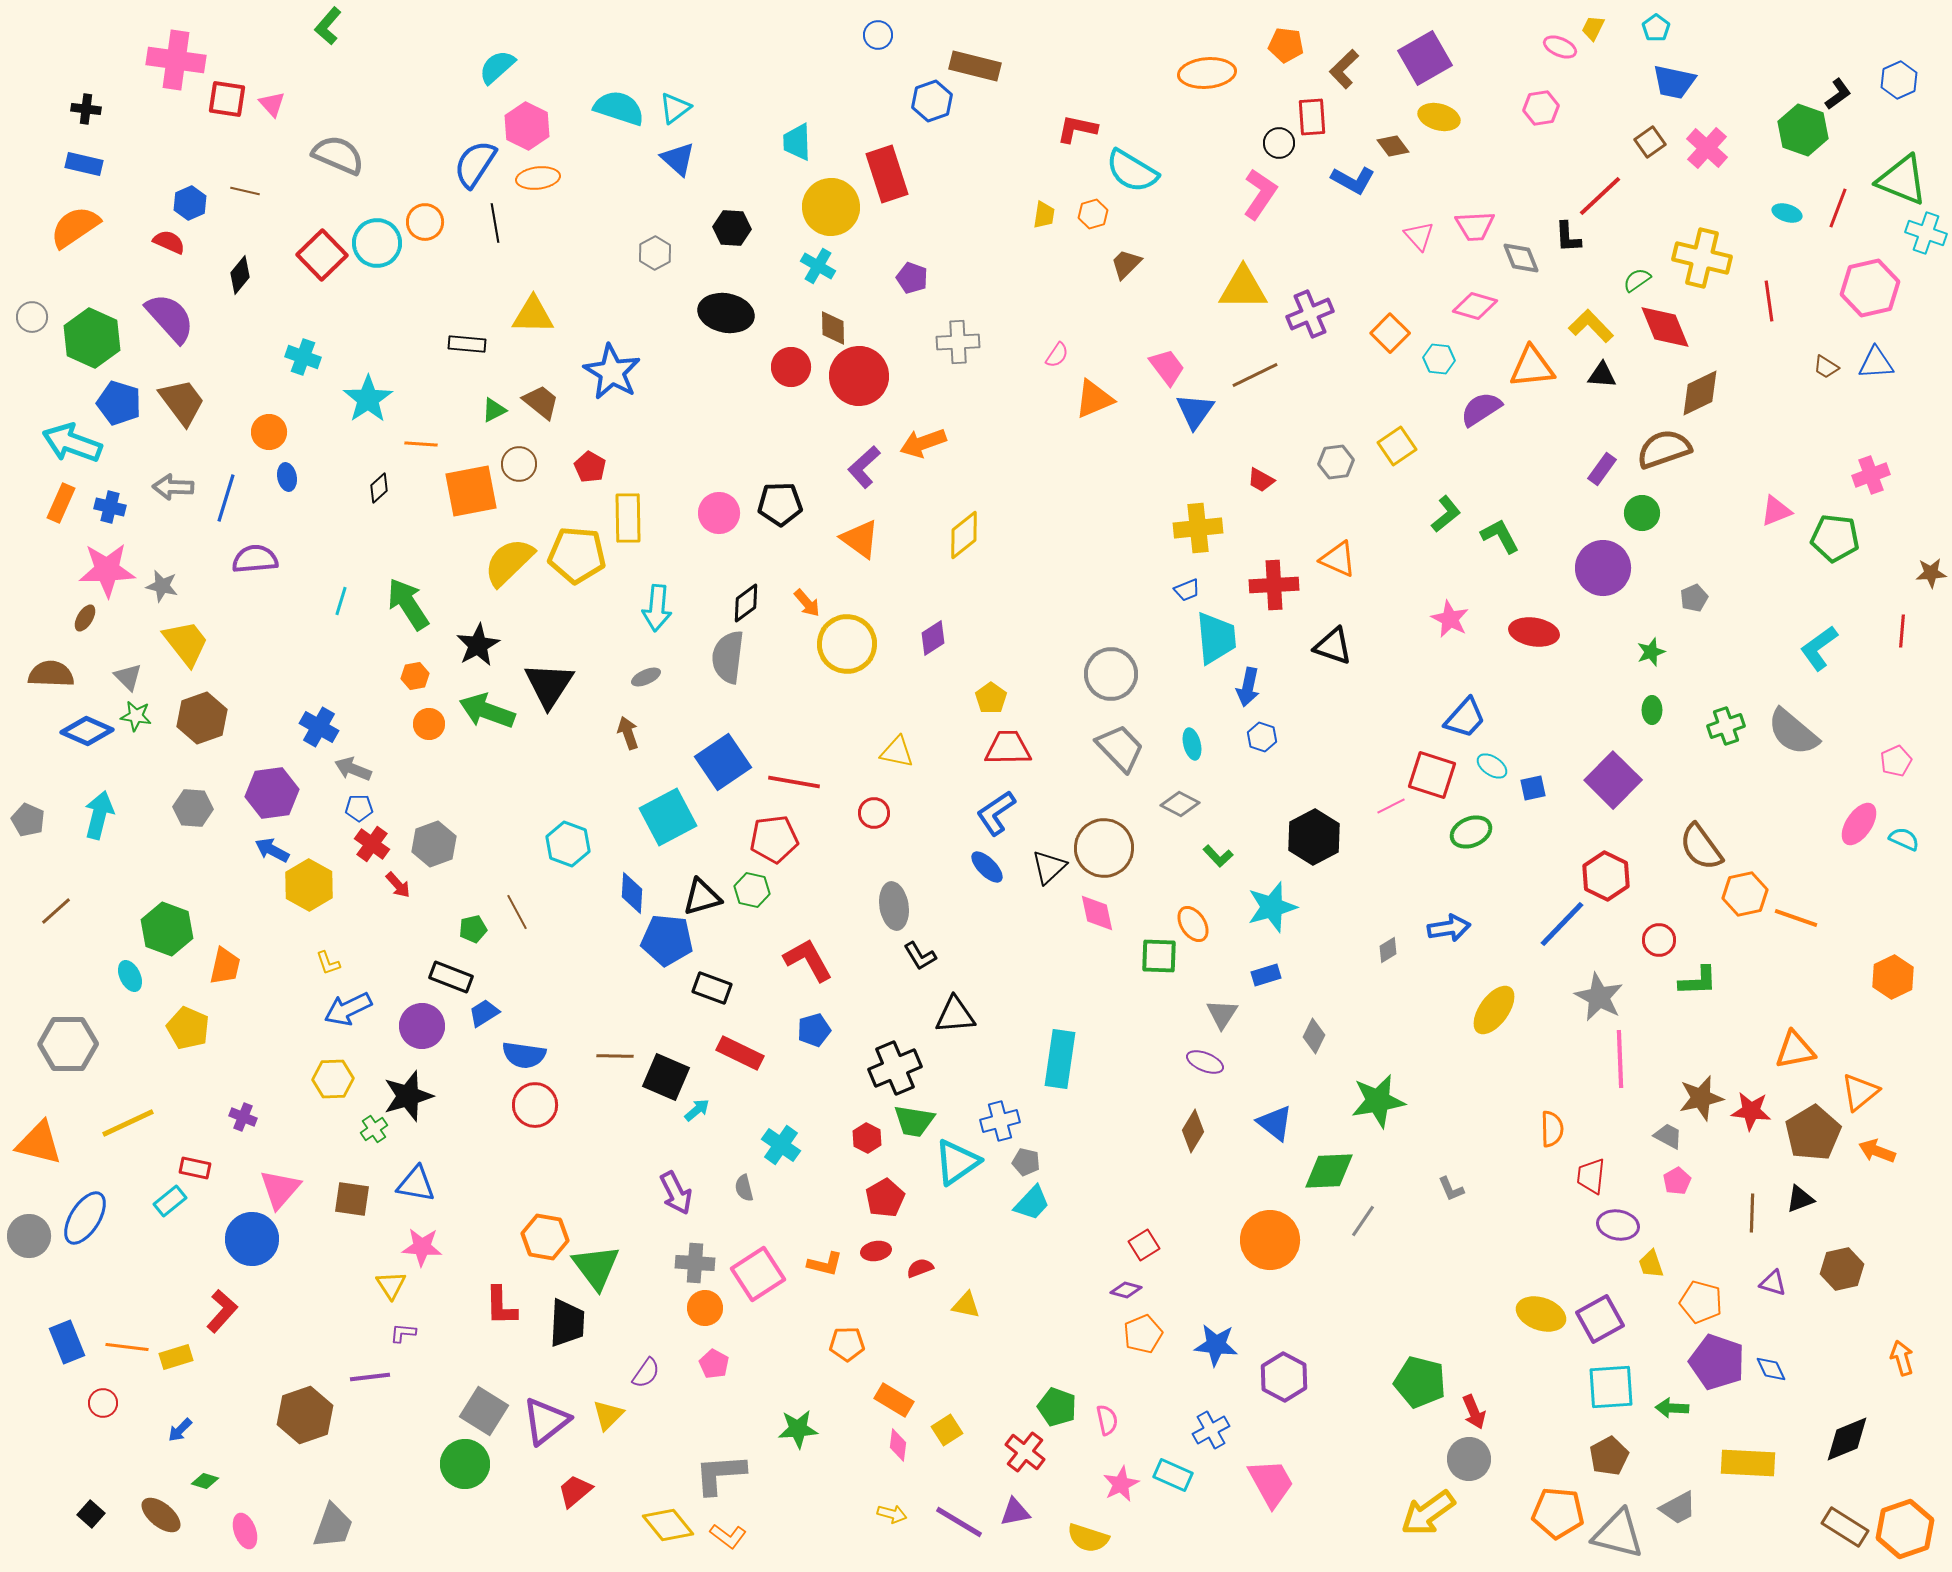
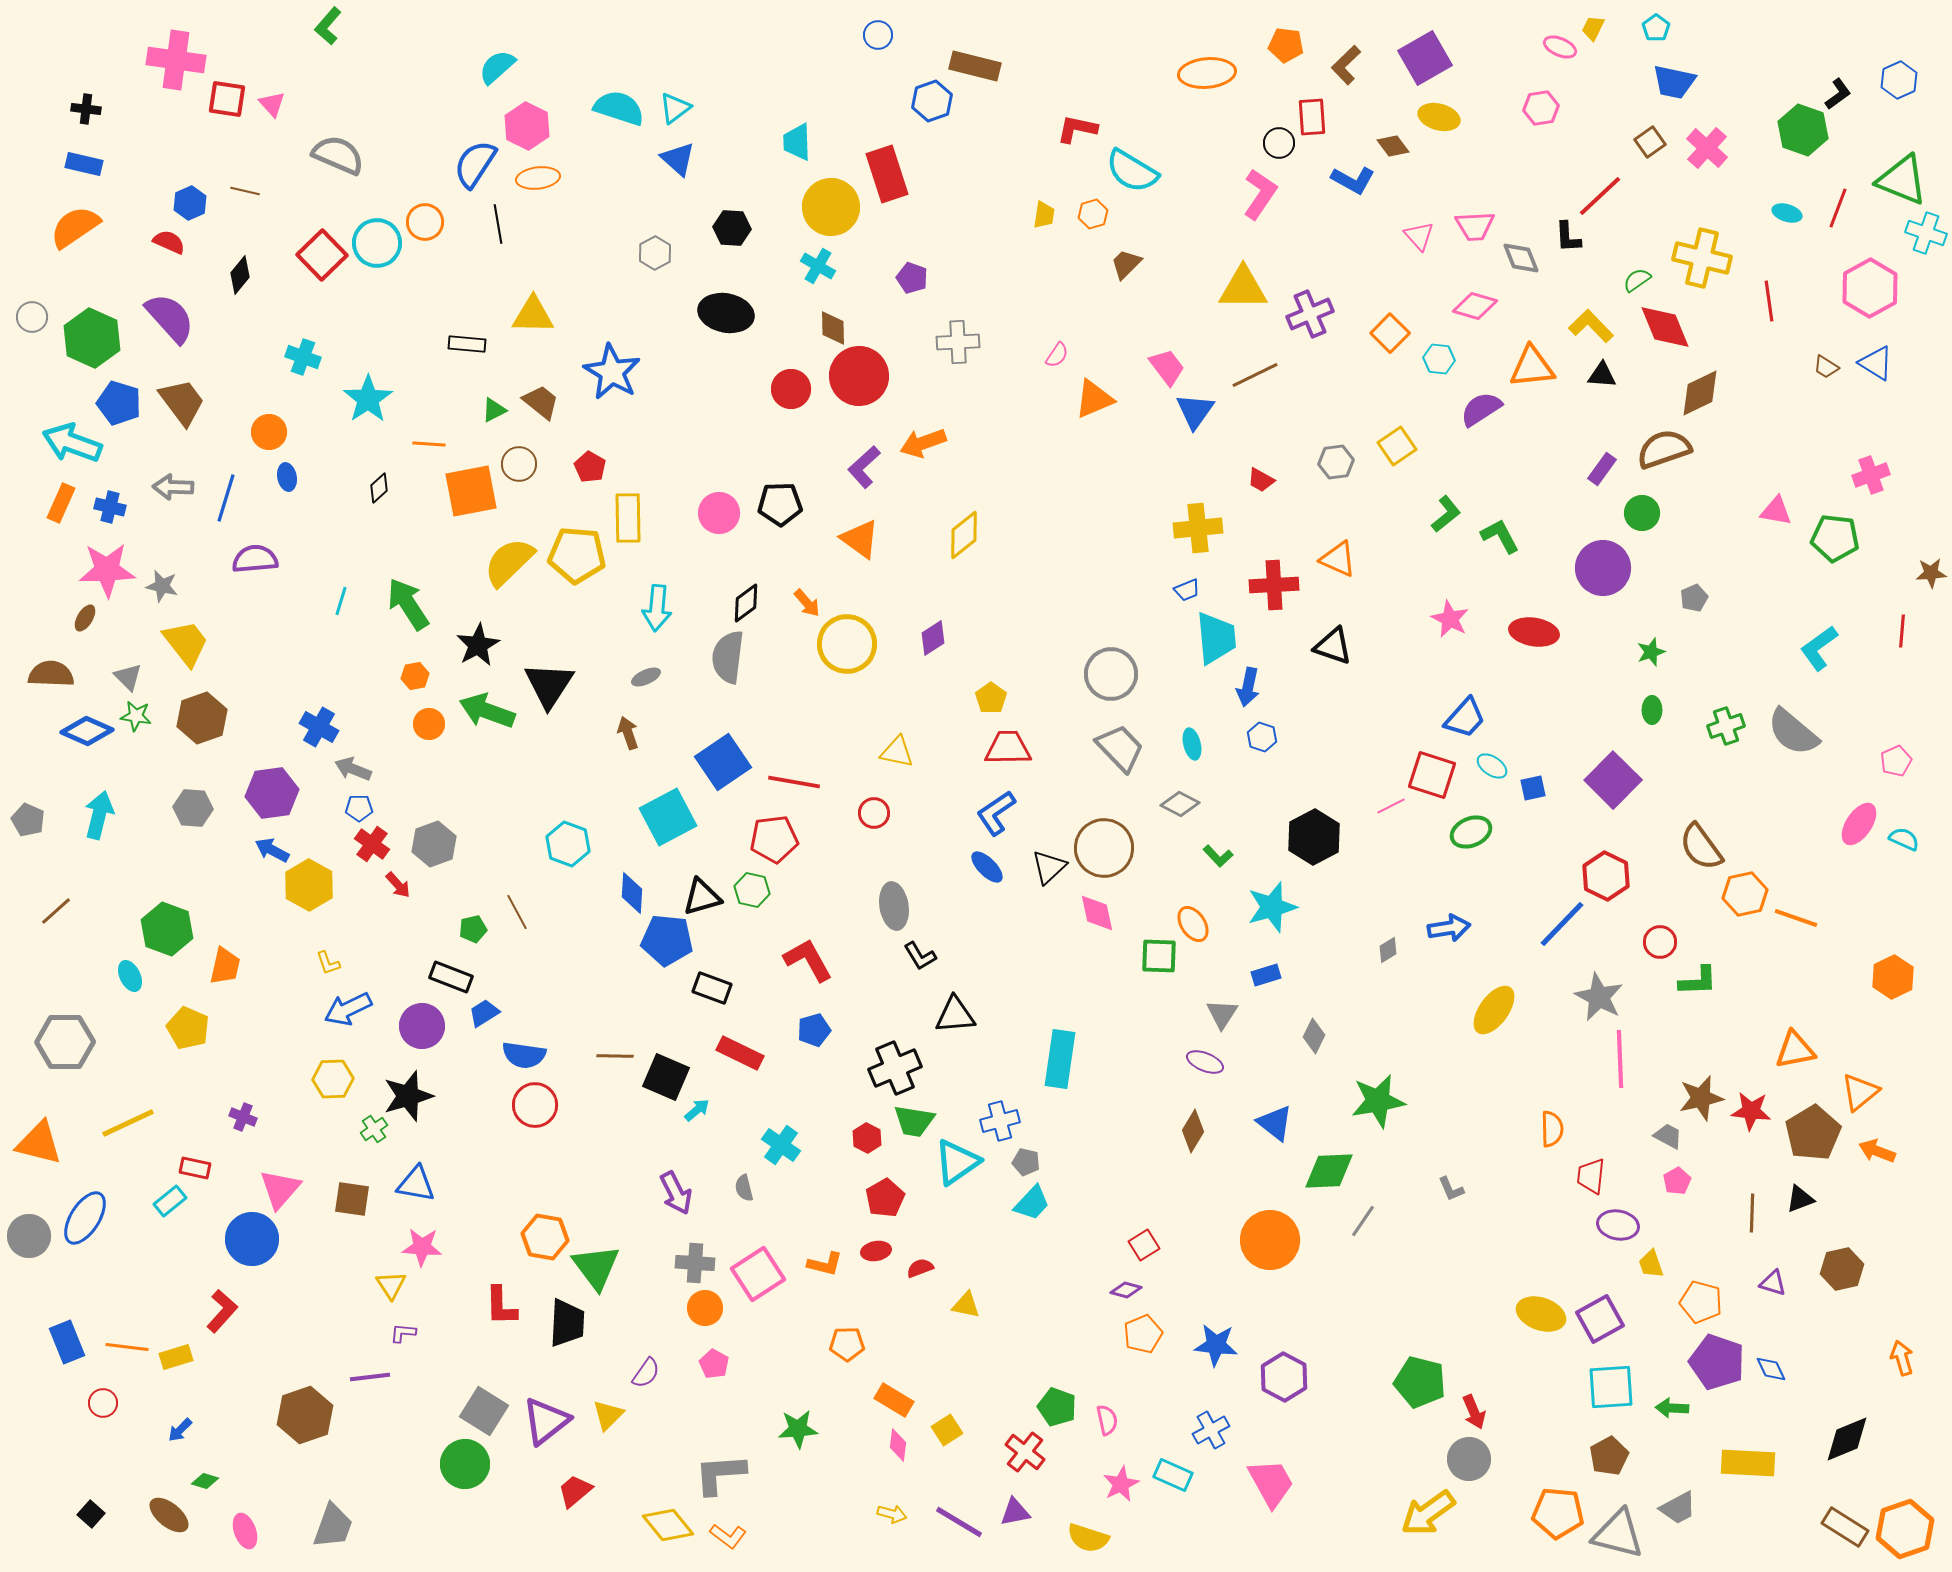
brown L-shape at (1344, 69): moved 2 px right, 4 px up
black line at (495, 223): moved 3 px right, 1 px down
pink hexagon at (1870, 288): rotated 16 degrees counterclockwise
blue triangle at (1876, 363): rotated 36 degrees clockwise
red circle at (791, 367): moved 22 px down
orange line at (421, 444): moved 8 px right
pink triangle at (1776, 511): rotated 32 degrees clockwise
red circle at (1659, 940): moved 1 px right, 2 px down
gray hexagon at (68, 1044): moved 3 px left, 2 px up
brown ellipse at (161, 1515): moved 8 px right
